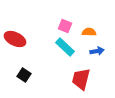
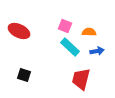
red ellipse: moved 4 px right, 8 px up
cyan rectangle: moved 5 px right
black square: rotated 16 degrees counterclockwise
